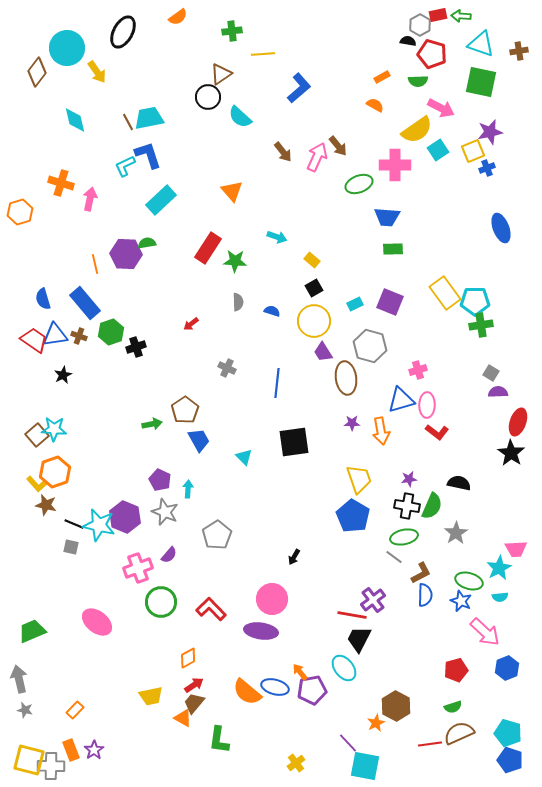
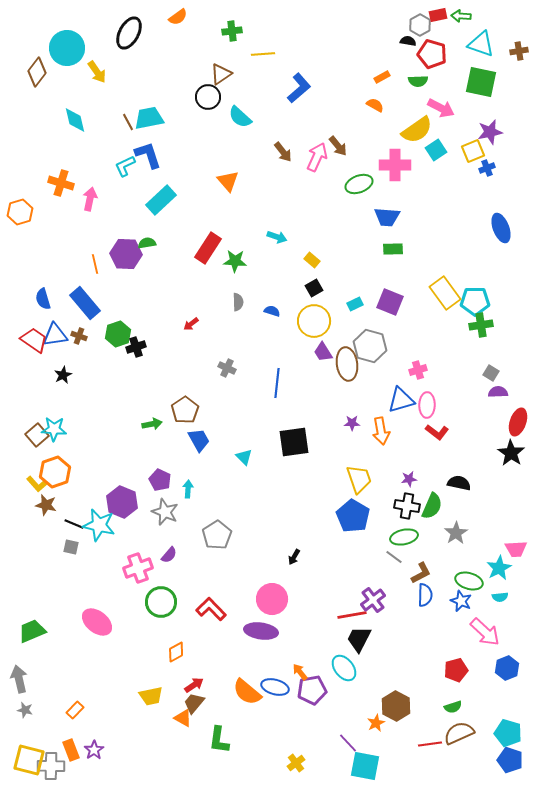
black ellipse at (123, 32): moved 6 px right, 1 px down
cyan square at (438, 150): moved 2 px left
orange triangle at (232, 191): moved 4 px left, 10 px up
green hexagon at (111, 332): moved 7 px right, 2 px down
brown ellipse at (346, 378): moved 1 px right, 14 px up
purple hexagon at (125, 517): moved 3 px left, 15 px up
red line at (352, 615): rotated 20 degrees counterclockwise
orange diamond at (188, 658): moved 12 px left, 6 px up
